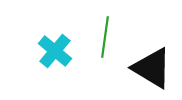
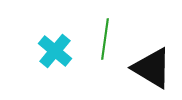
green line: moved 2 px down
